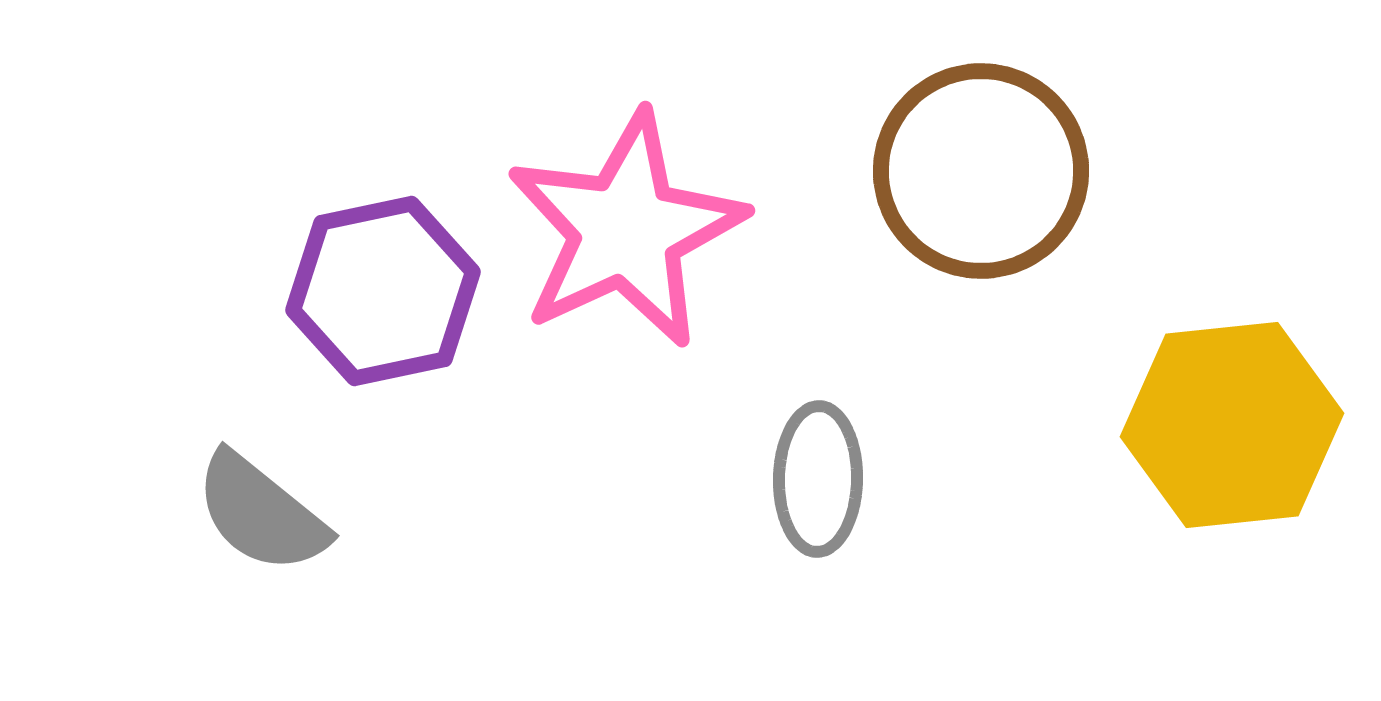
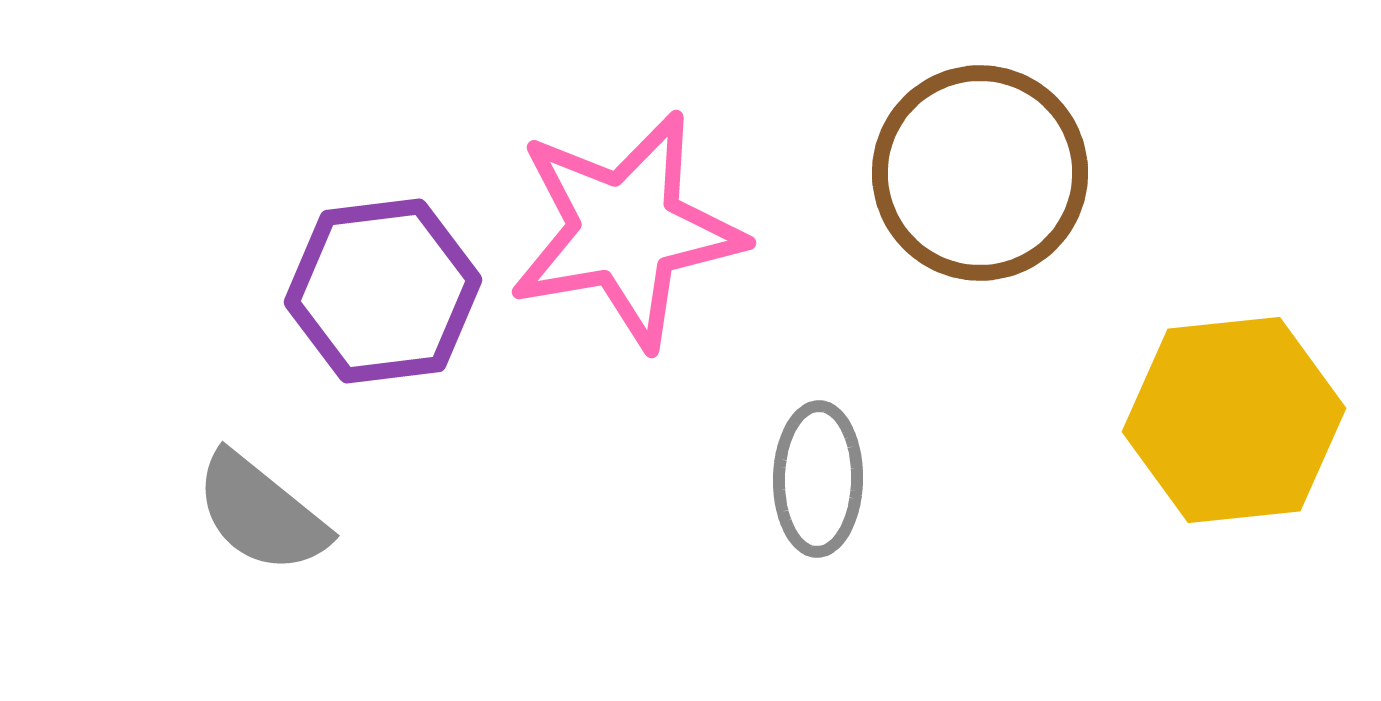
brown circle: moved 1 px left, 2 px down
pink star: rotated 15 degrees clockwise
purple hexagon: rotated 5 degrees clockwise
yellow hexagon: moved 2 px right, 5 px up
